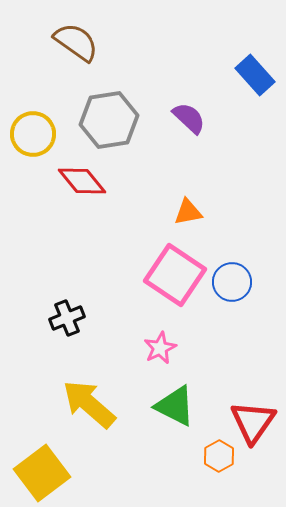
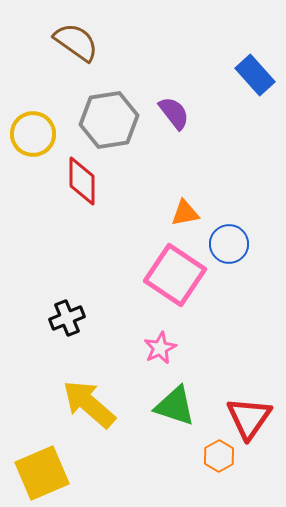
purple semicircle: moved 15 px left, 5 px up; rotated 9 degrees clockwise
red diamond: rotated 39 degrees clockwise
orange triangle: moved 3 px left, 1 px down
blue circle: moved 3 px left, 38 px up
green triangle: rotated 9 degrees counterclockwise
red triangle: moved 4 px left, 4 px up
yellow square: rotated 14 degrees clockwise
